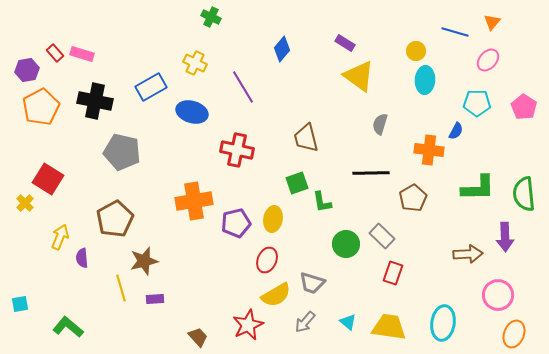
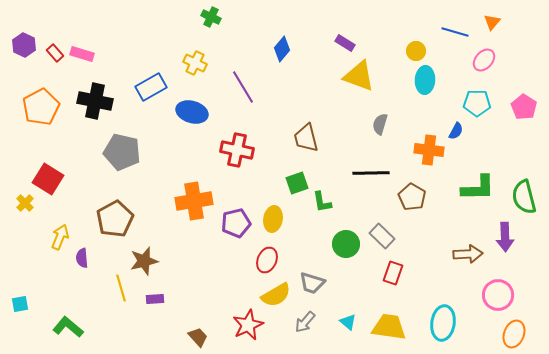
pink ellipse at (488, 60): moved 4 px left
purple hexagon at (27, 70): moved 3 px left, 25 px up; rotated 25 degrees counterclockwise
yellow triangle at (359, 76): rotated 16 degrees counterclockwise
green semicircle at (524, 194): moved 3 px down; rotated 8 degrees counterclockwise
brown pentagon at (413, 198): moved 1 px left, 1 px up; rotated 12 degrees counterclockwise
